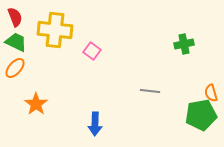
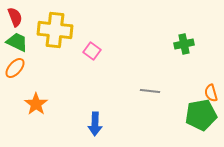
green trapezoid: moved 1 px right
